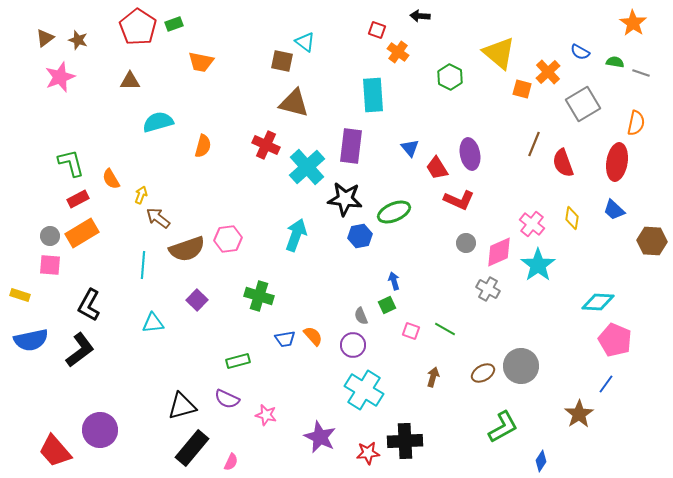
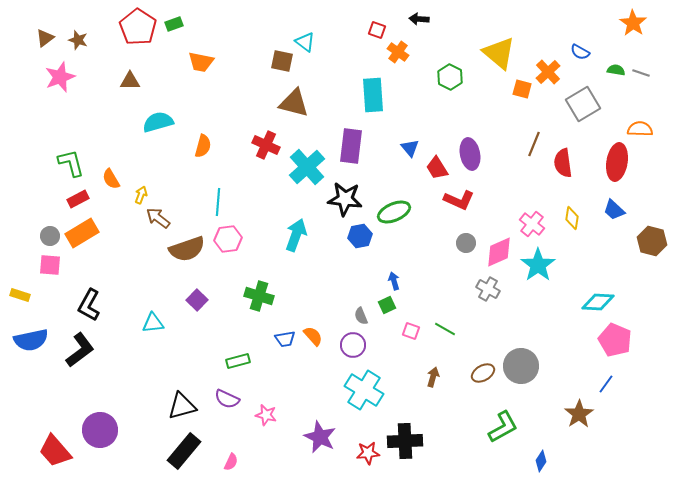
black arrow at (420, 16): moved 1 px left, 3 px down
green semicircle at (615, 62): moved 1 px right, 8 px down
orange semicircle at (636, 123): moved 4 px right, 6 px down; rotated 100 degrees counterclockwise
red semicircle at (563, 163): rotated 12 degrees clockwise
brown hexagon at (652, 241): rotated 12 degrees clockwise
cyan line at (143, 265): moved 75 px right, 63 px up
black rectangle at (192, 448): moved 8 px left, 3 px down
